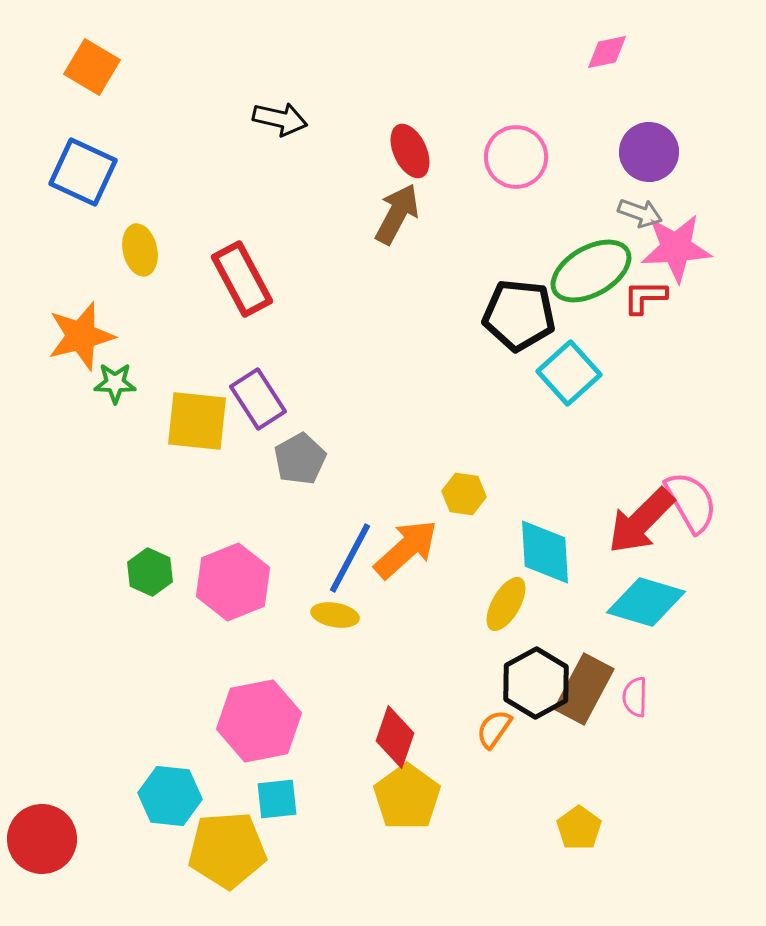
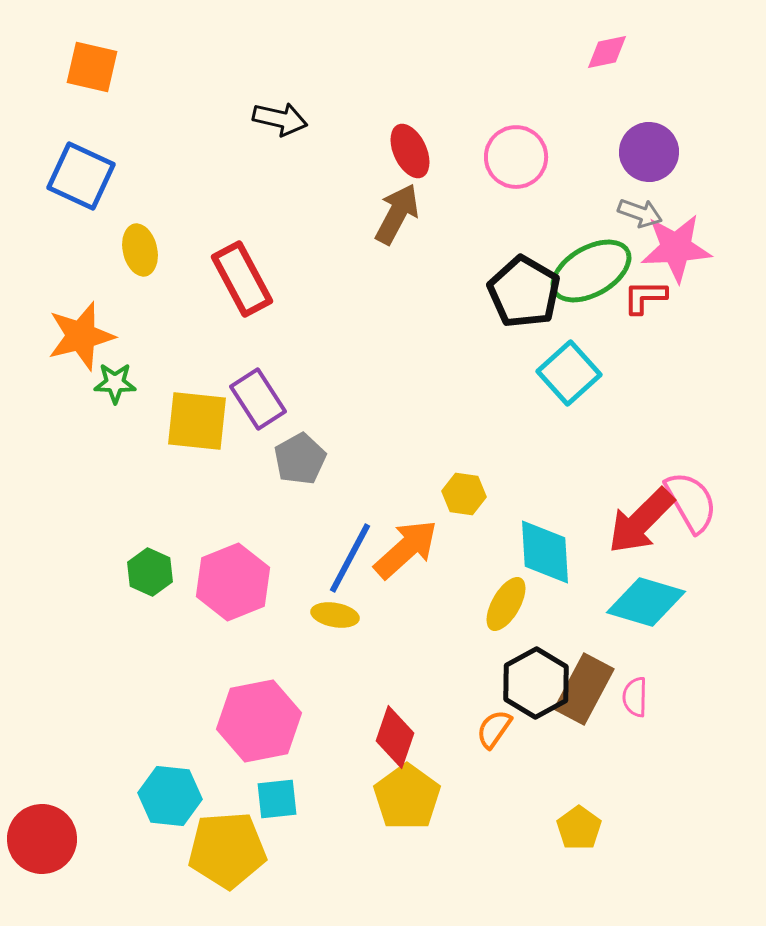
orange square at (92, 67): rotated 18 degrees counterclockwise
blue square at (83, 172): moved 2 px left, 4 px down
black pentagon at (519, 315): moved 5 px right, 23 px up; rotated 24 degrees clockwise
